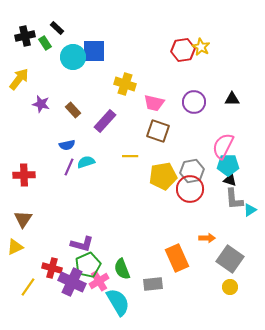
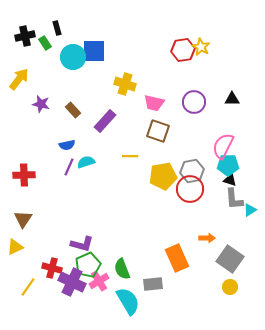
black rectangle at (57, 28): rotated 32 degrees clockwise
cyan semicircle at (118, 302): moved 10 px right, 1 px up
